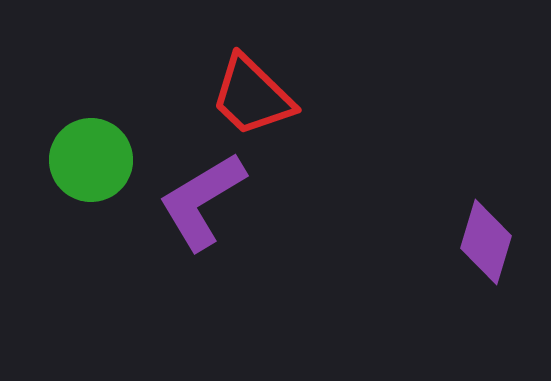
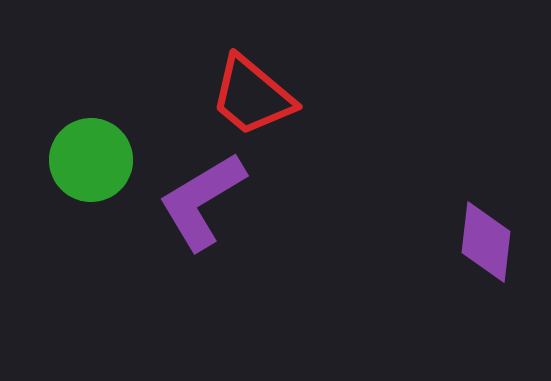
red trapezoid: rotated 4 degrees counterclockwise
purple diamond: rotated 10 degrees counterclockwise
